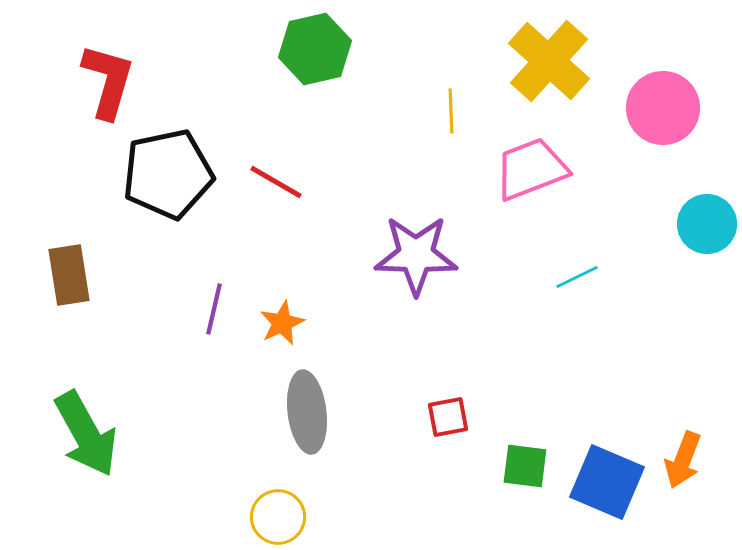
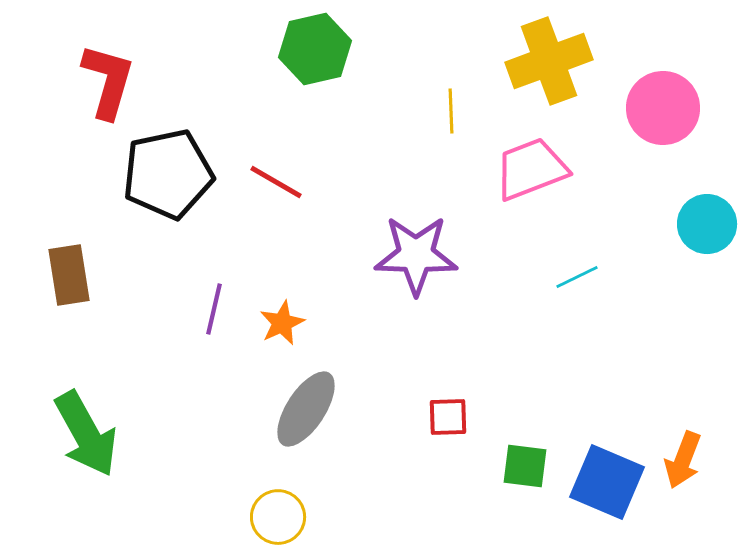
yellow cross: rotated 28 degrees clockwise
gray ellipse: moved 1 px left, 3 px up; rotated 40 degrees clockwise
red square: rotated 9 degrees clockwise
